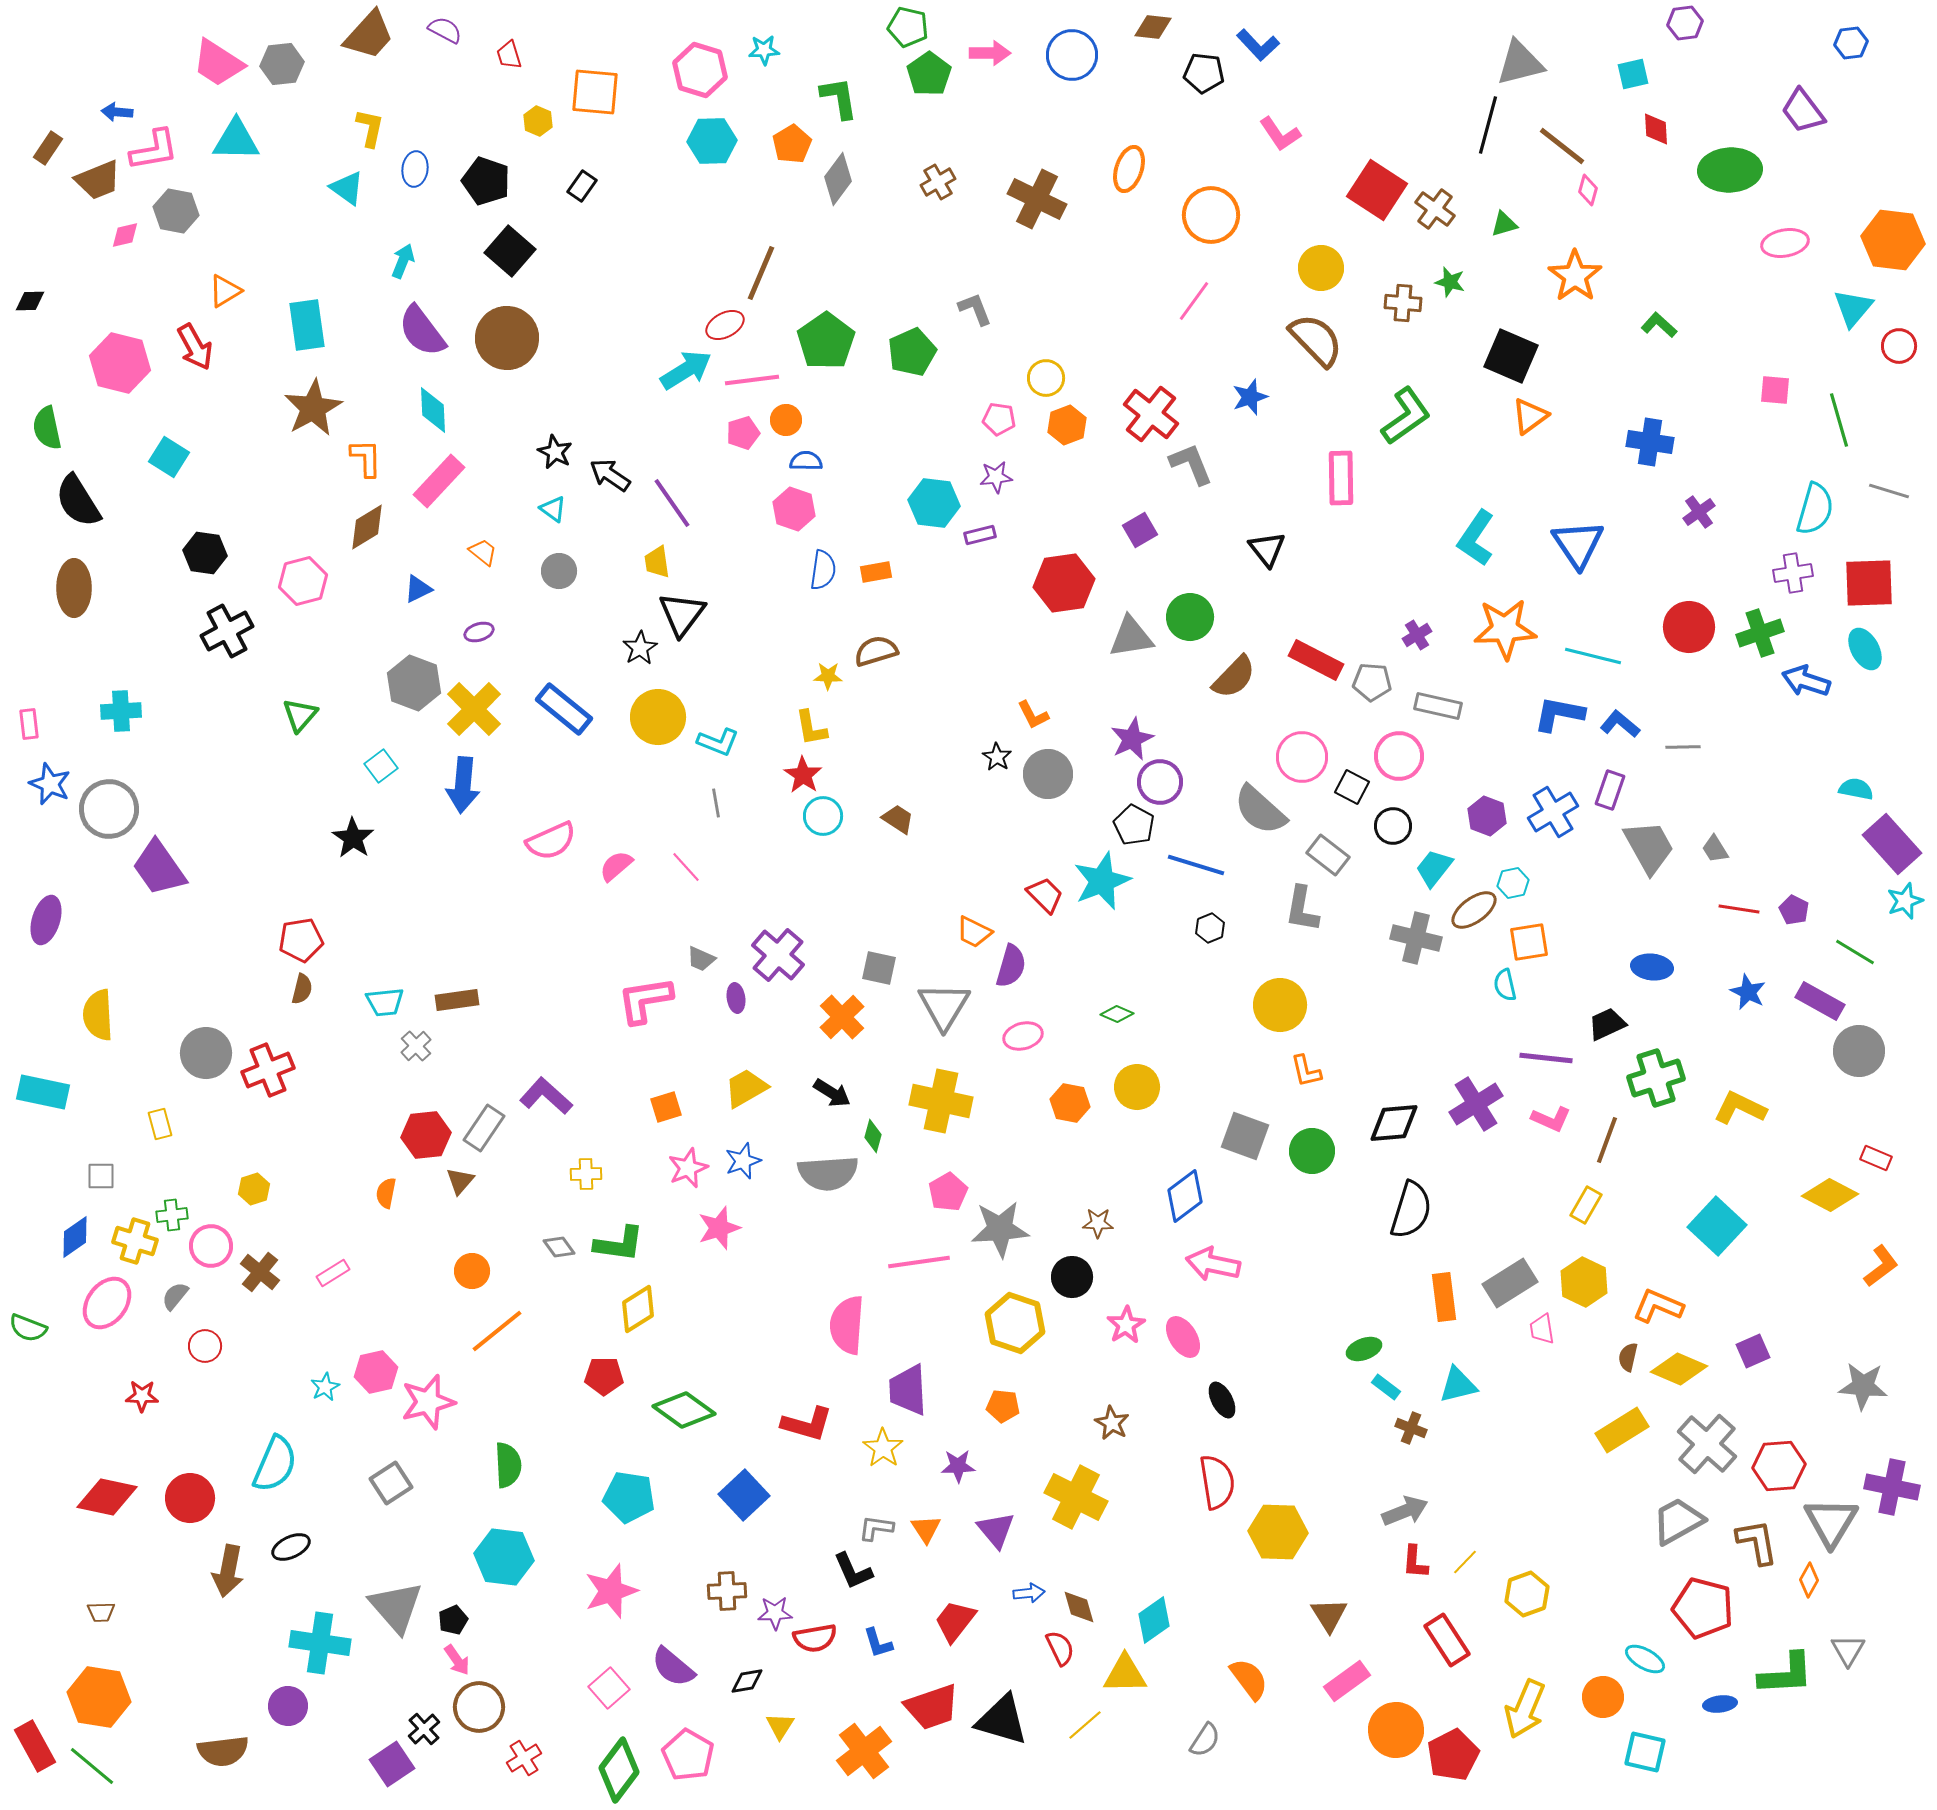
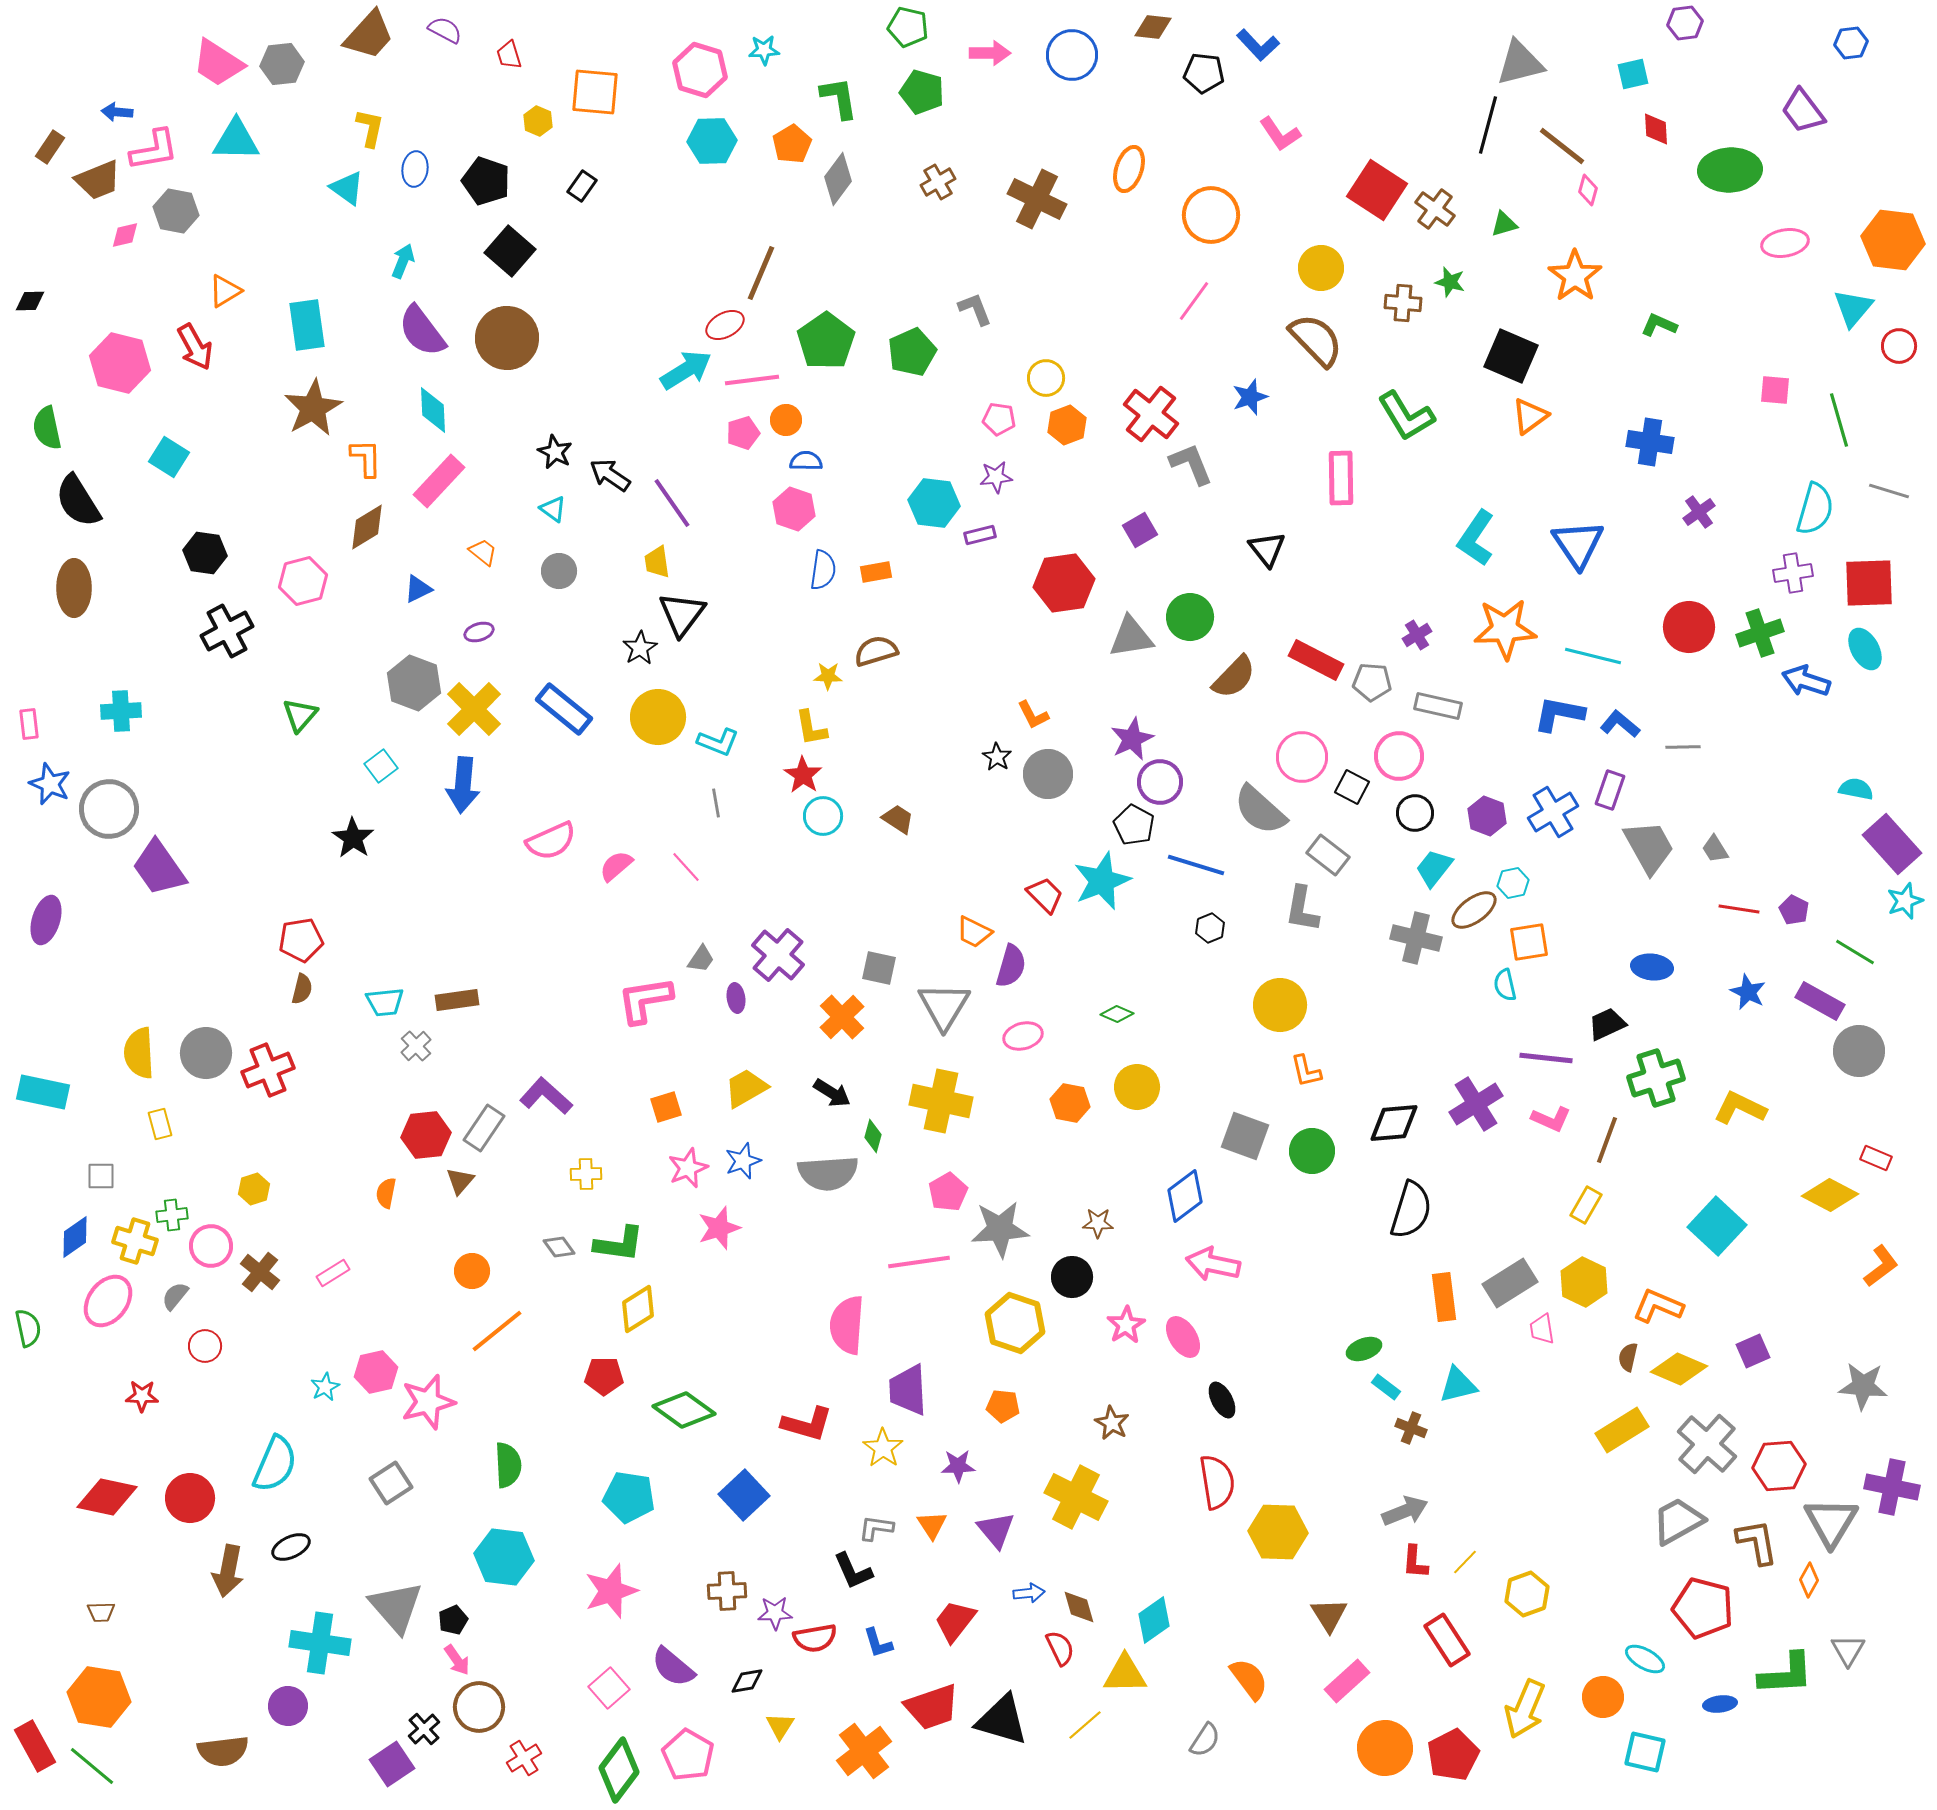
green pentagon at (929, 74): moved 7 px left, 18 px down; rotated 21 degrees counterclockwise
brown rectangle at (48, 148): moved 2 px right, 1 px up
green L-shape at (1659, 325): rotated 18 degrees counterclockwise
green L-shape at (1406, 416): rotated 94 degrees clockwise
black circle at (1393, 826): moved 22 px right, 13 px up
gray trapezoid at (701, 959): rotated 80 degrees counterclockwise
yellow semicircle at (98, 1015): moved 41 px right, 38 px down
pink ellipse at (107, 1303): moved 1 px right, 2 px up
green semicircle at (28, 1328): rotated 123 degrees counterclockwise
orange triangle at (926, 1529): moved 6 px right, 4 px up
pink rectangle at (1347, 1681): rotated 6 degrees counterclockwise
orange circle at (1396, 1730): moved 11 px left, 18 px down
